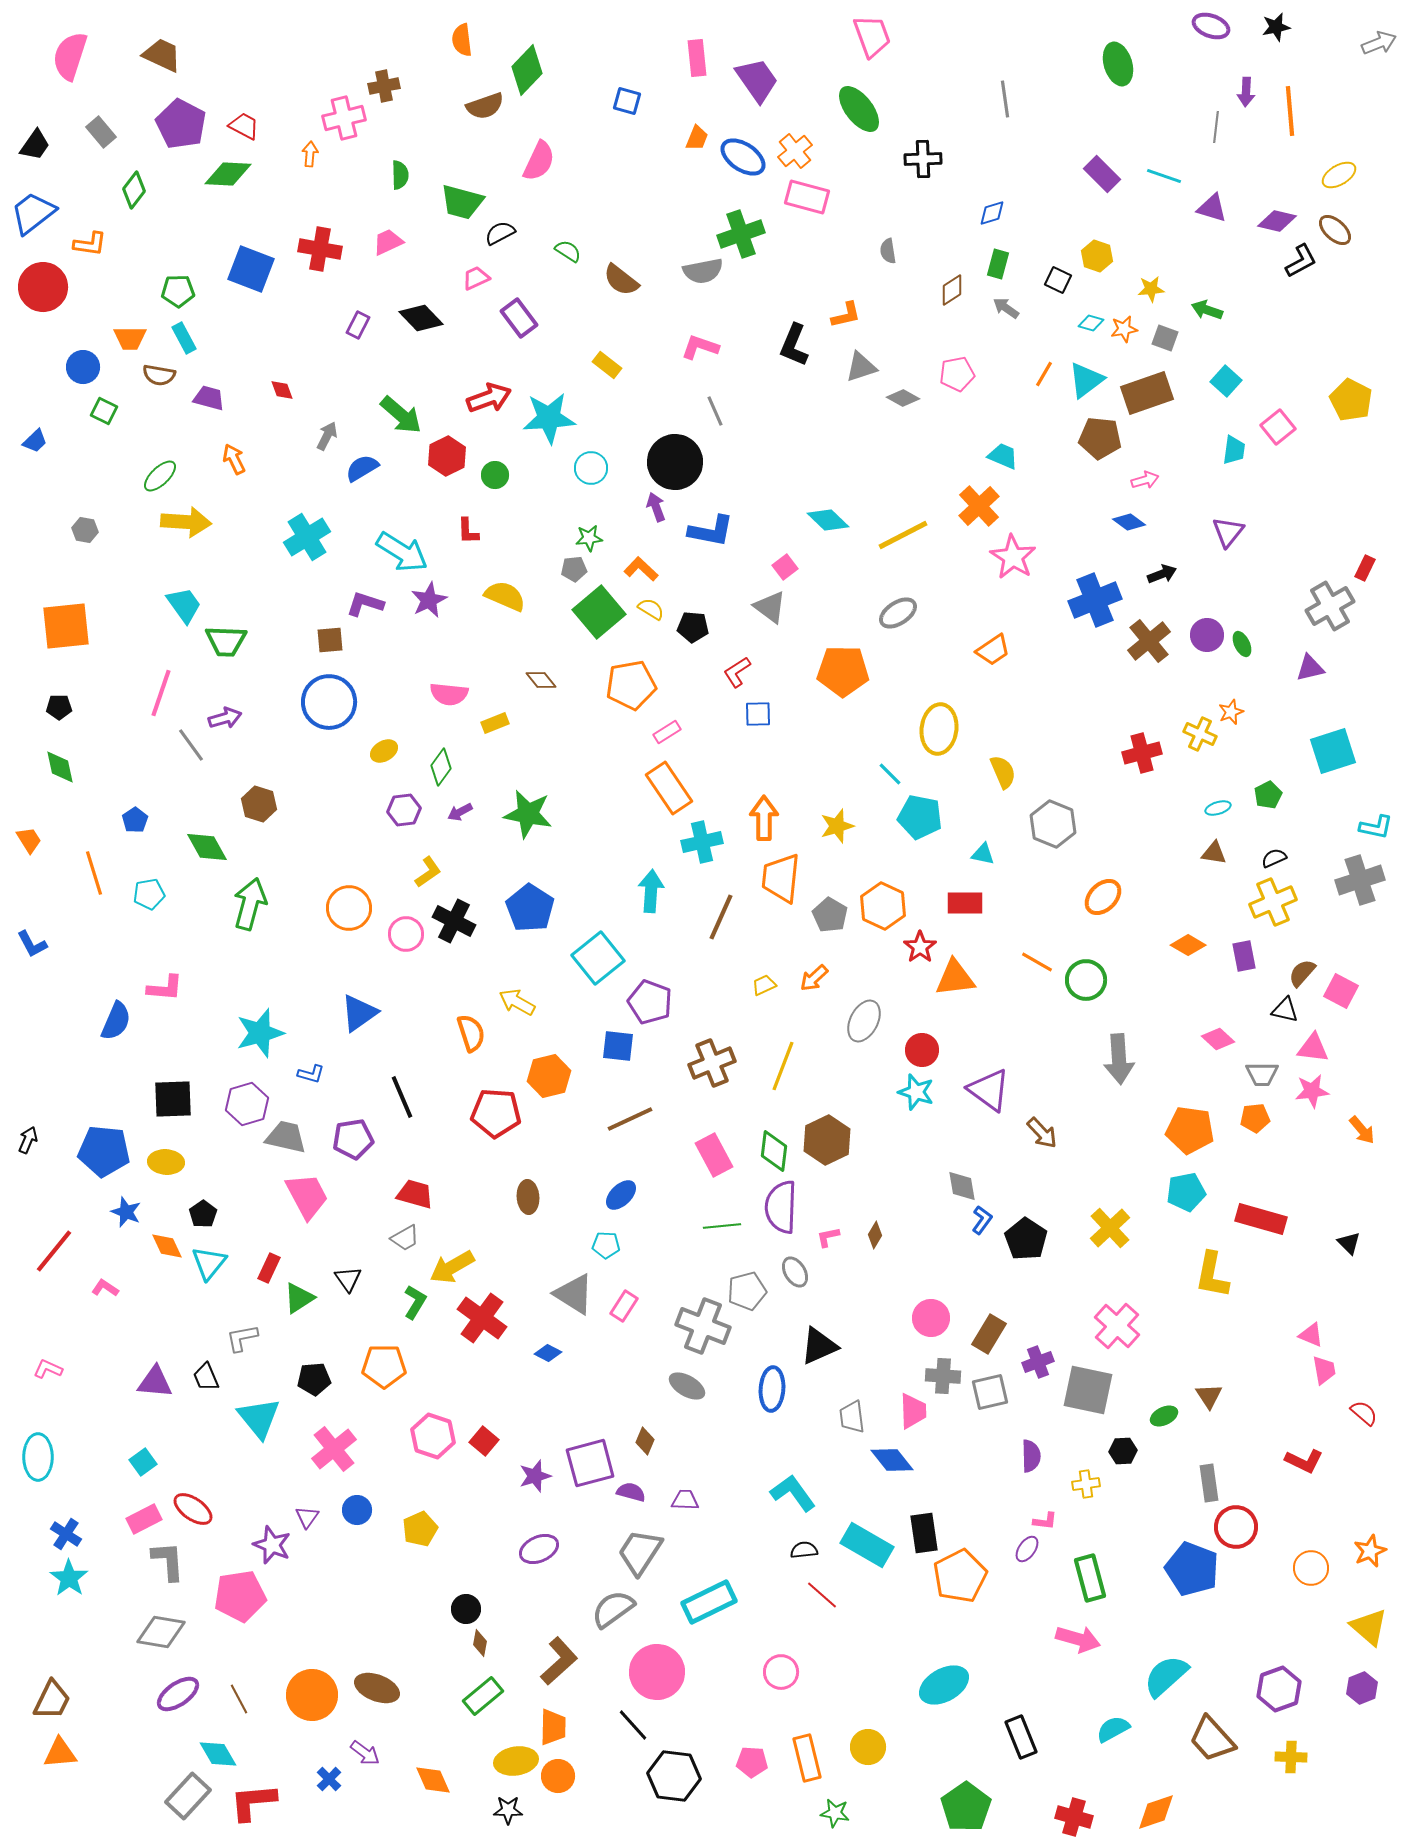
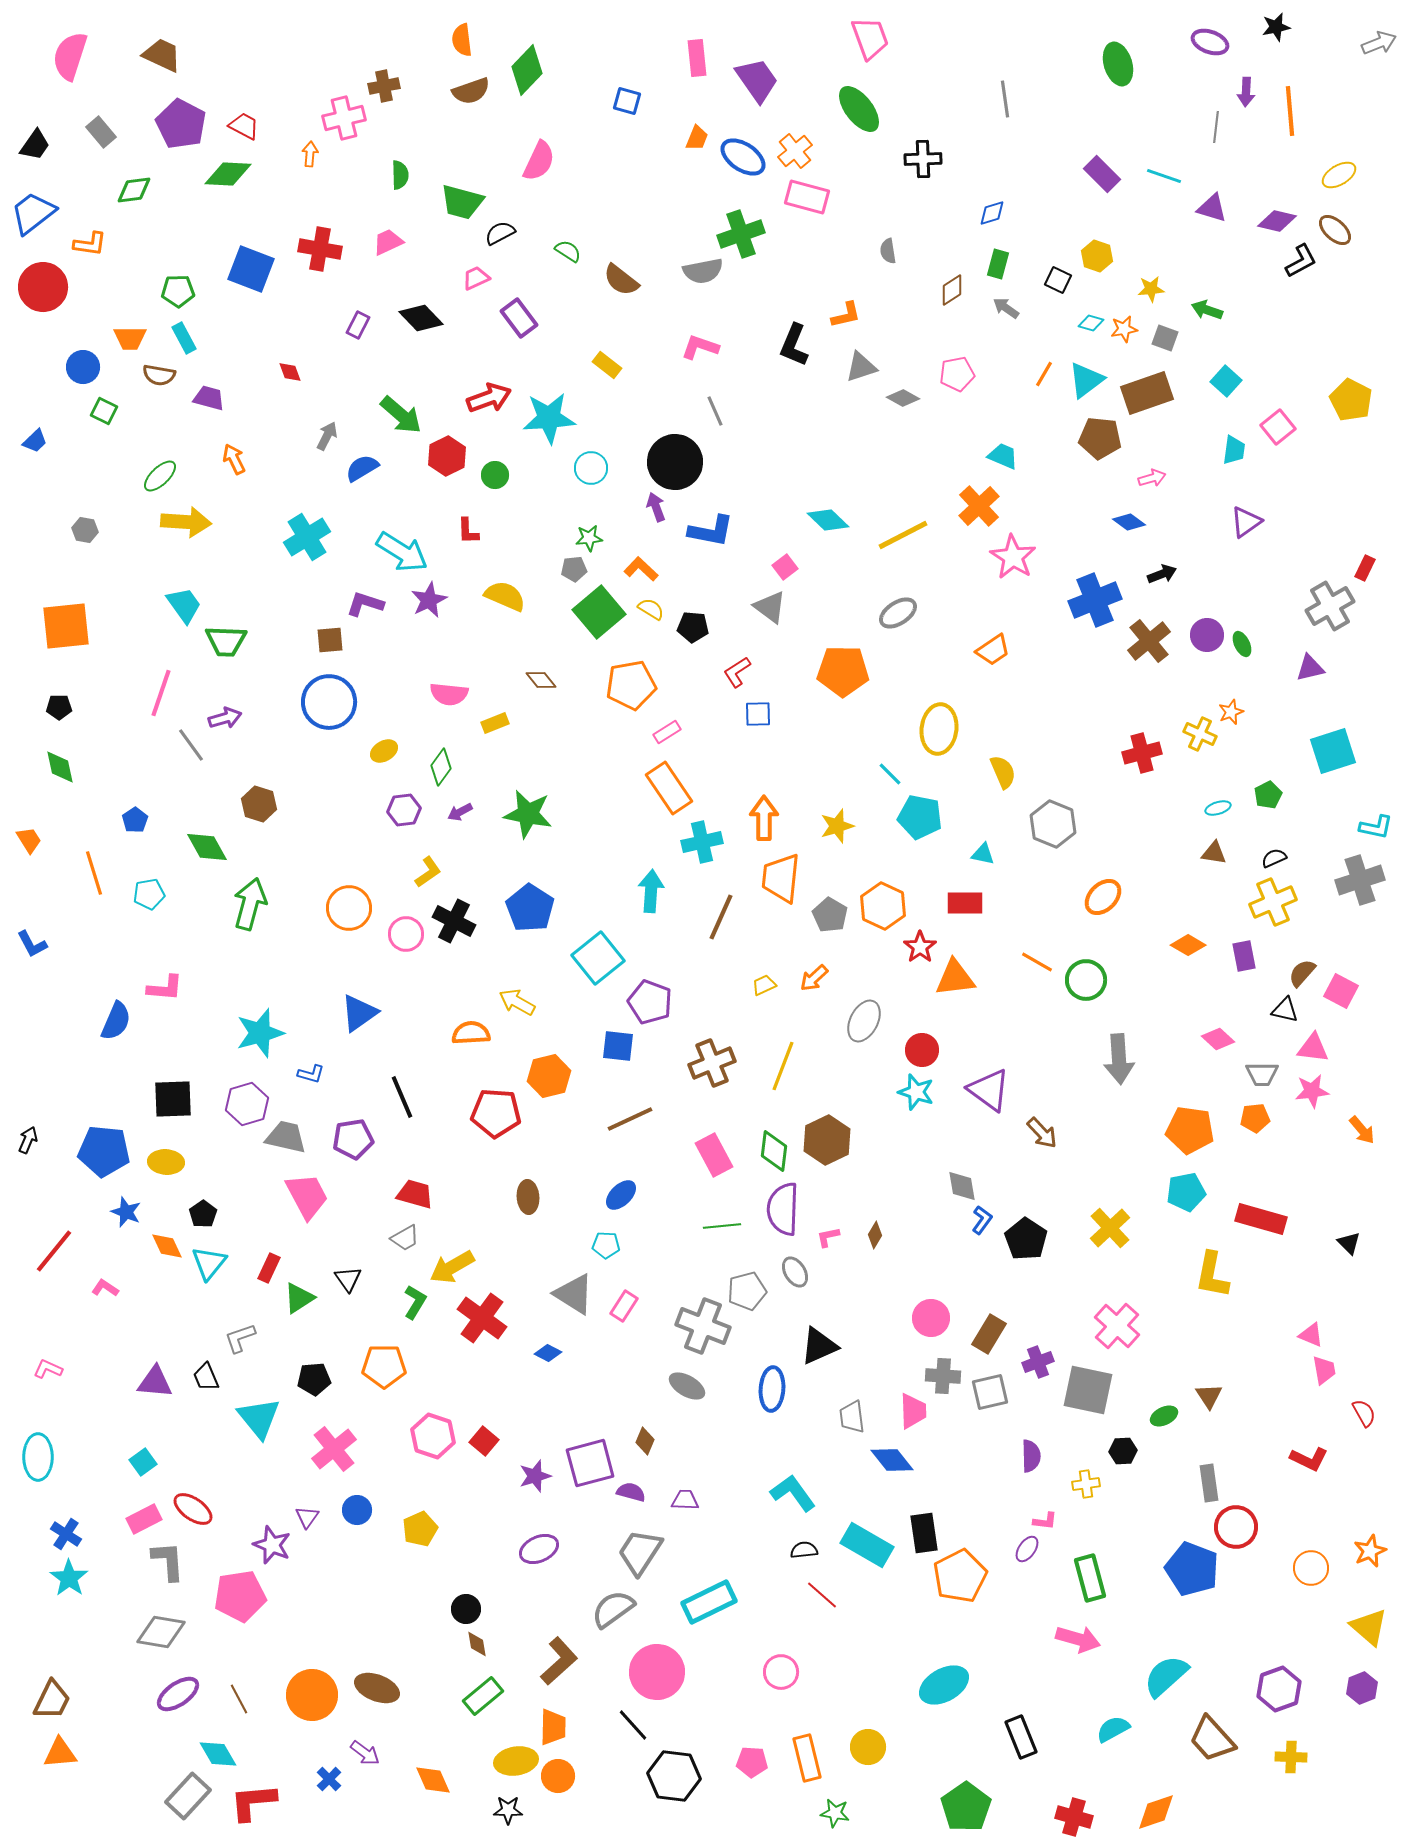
purple ellipse at (1211, 26): moved 1 px left, 16 px down
pink trapezoid at (872, 36): moved 2 px left, 2 px down
brown semicircle at (485, 106): moved 14 px left, 15 px up
green diamond at (134, 190): rotated 45 degrees clockwise
red diamond at (282, 390): moved 8 px right, 18 px up
pink arrow at (1145, 480): moved 7 px right, 2 px up
purple triangle at (1228, 532): moved 18 px right, 10 px up; rotated 16 degrees clockwise
orange semicircle at (471, 1033): rotated 75 degrees counterclockwise
purple semicircle at (781, 1207): moved 2 px right, 2 px down
gray L-shape at (242, 1338): moved 2 px left; rotated 8 degrees counterclockwise
red semicircle at (1364, 1413): rotated 20 degrees clockwise
red L-shape at (1304, 1461): moved 5 px right, 2 px up
brown diamond at (480, 1643): moved 3 px left, 1 px down; rotated 20 degrees counterclockwise
